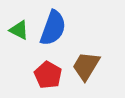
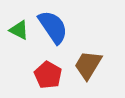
blue semicircle: moved 1 px up; rotated 54 degrees counterclockwise
brown trapezoid: moved 2 px right, 1 px up
